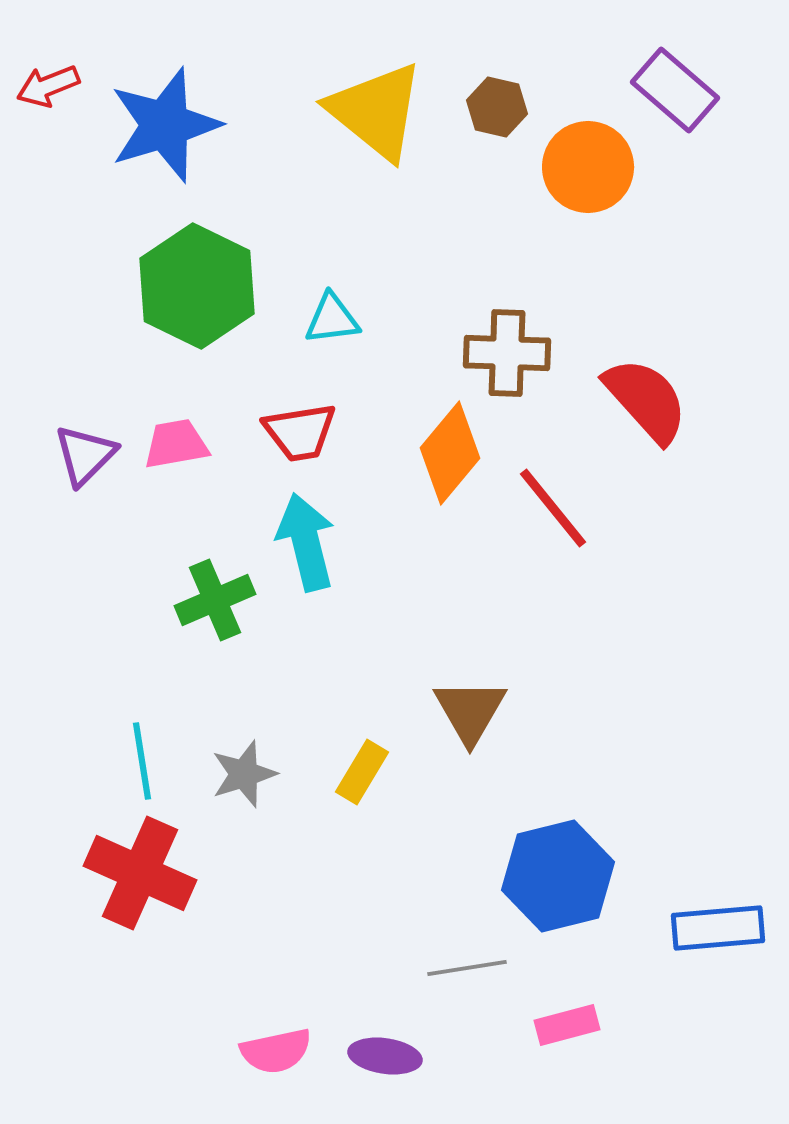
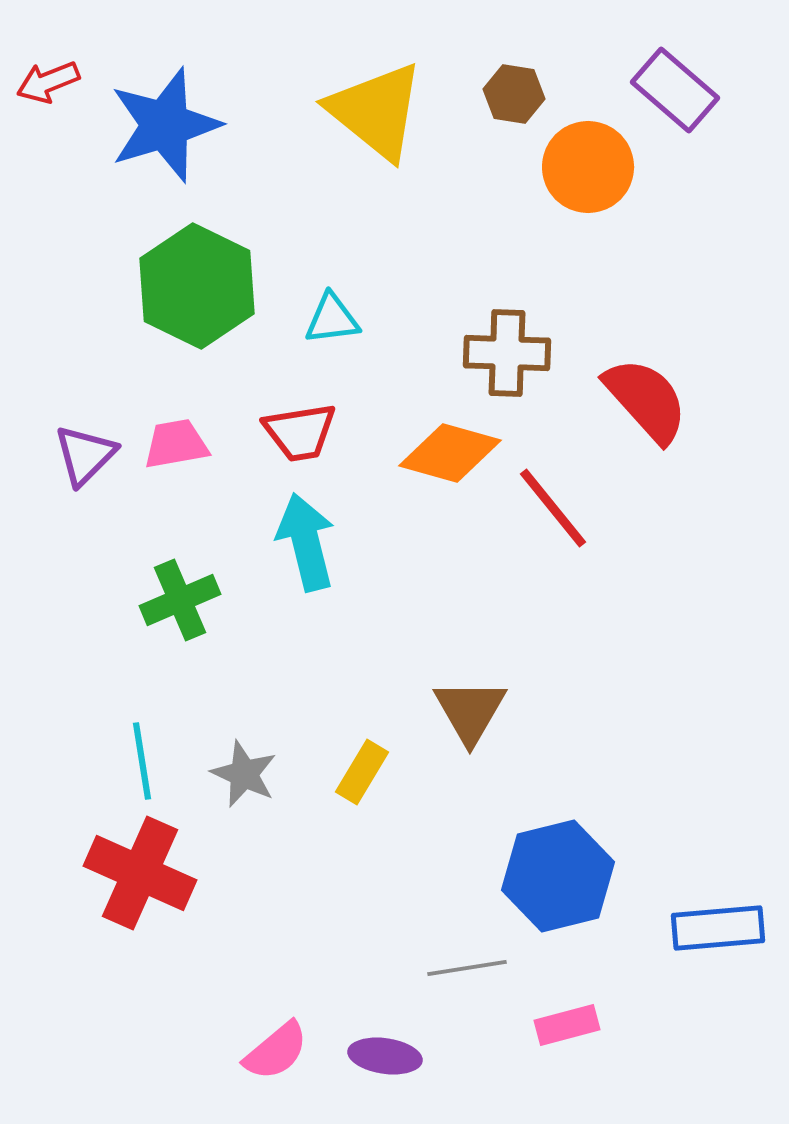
red arrow: moved 4 px up
brown hexagon: moved 17 px right, 13 px up; rotated 4 degrees counterclockwise
orange diamond: rotated 66 degrees clockwise
green cross: moved 35 px left
gray star: rotated 30 degrees counterclockwise
pink semicircle: rotated 28 degrees counterclockwise
